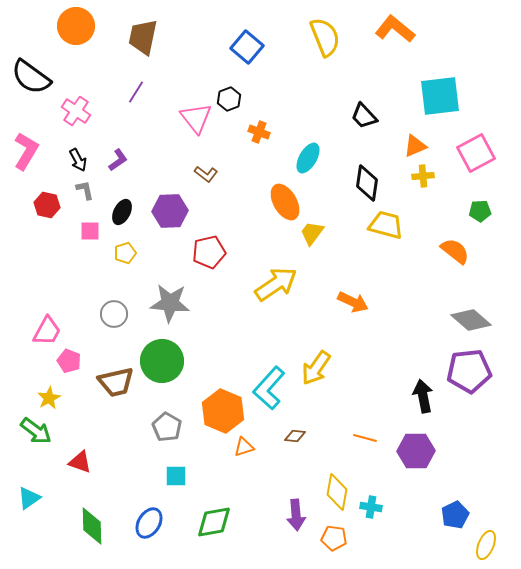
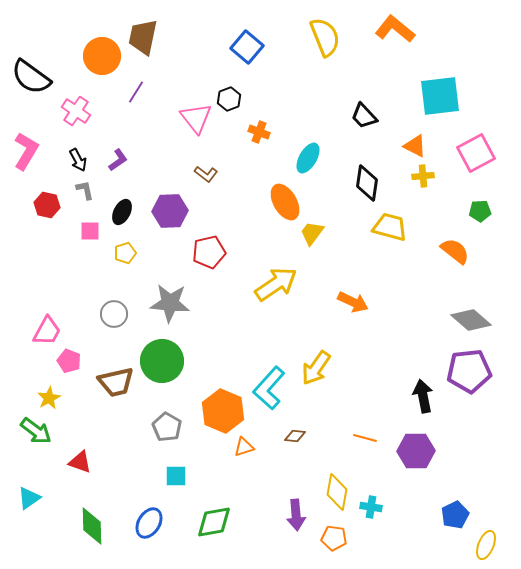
orange circle at (76, 26): moved 26 px right, 30 px down
orange triangle at (415, 146): rotated 50 degrees clockwise
yellow trapezoid at (386, 225): moved 4 px right, 2 px down
